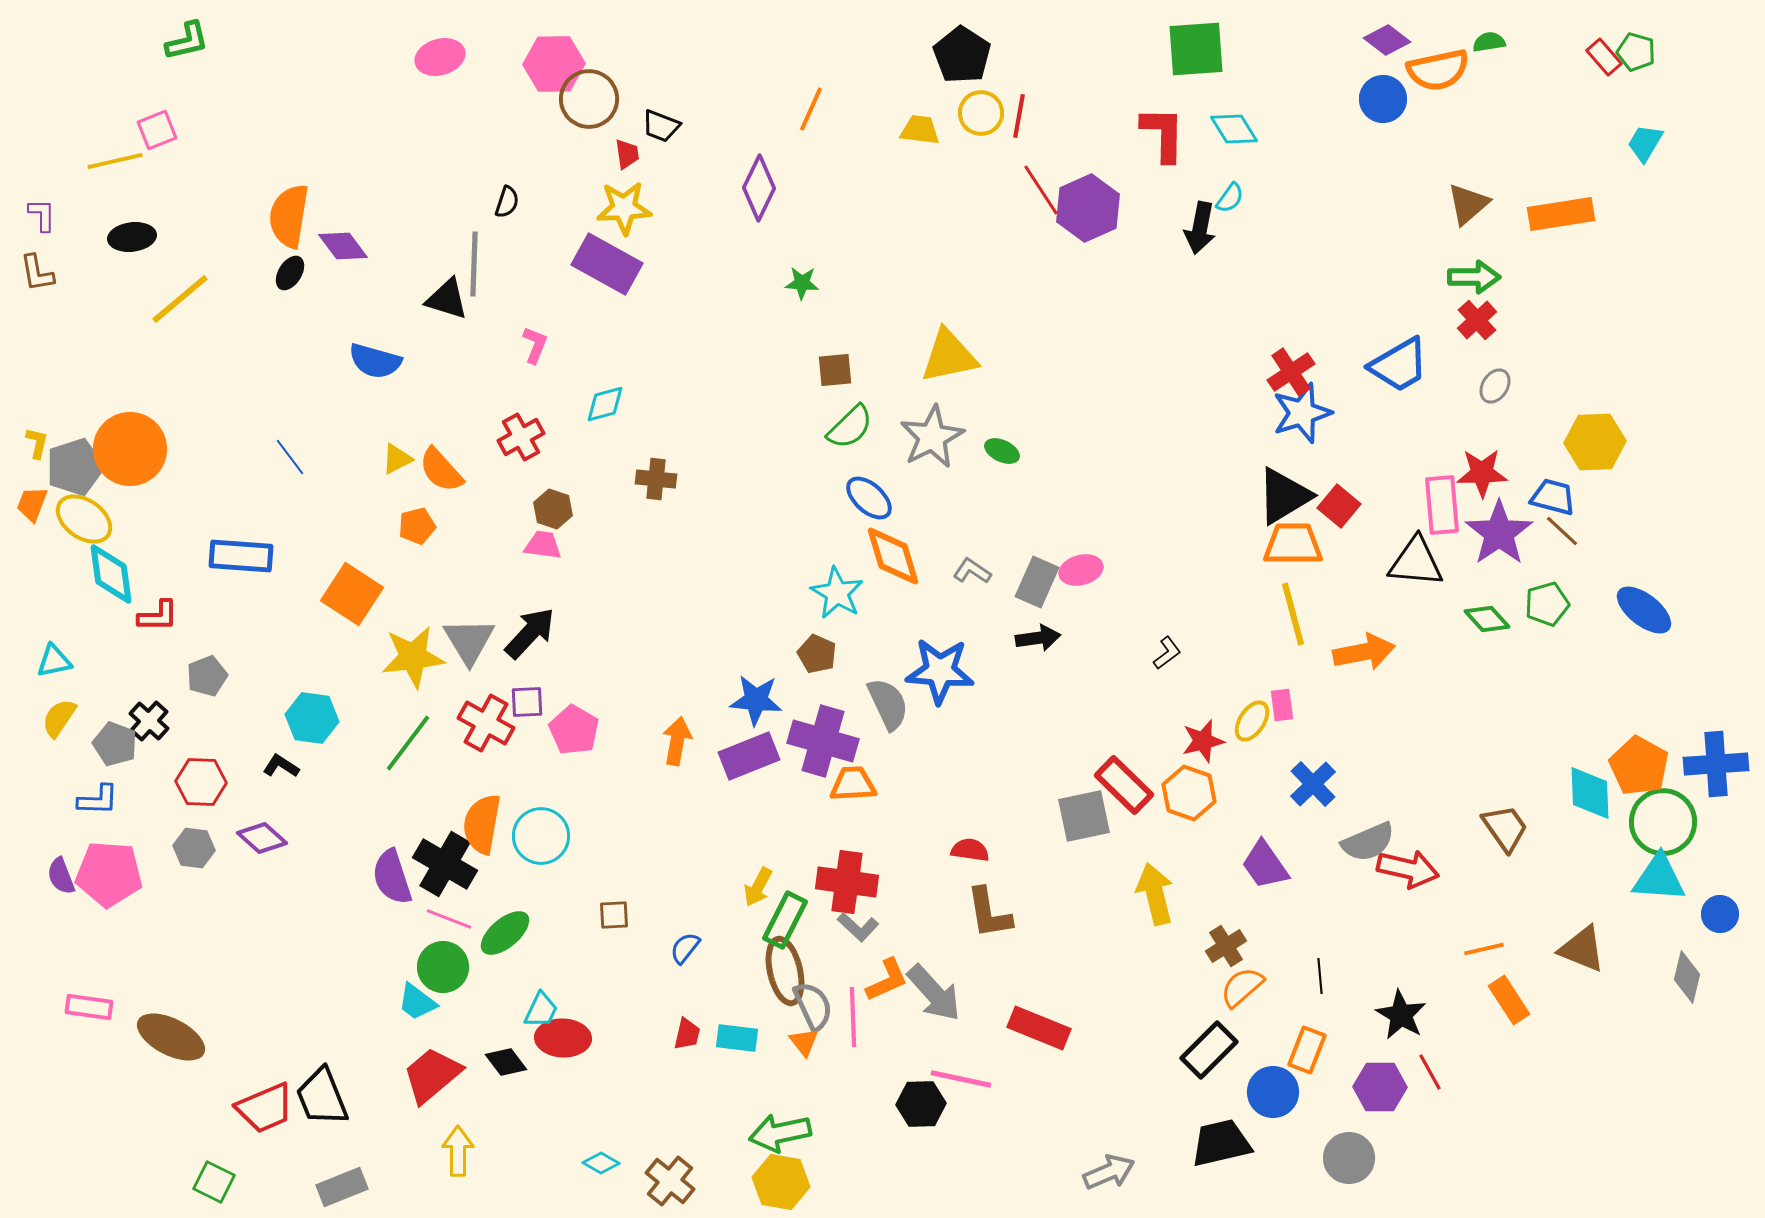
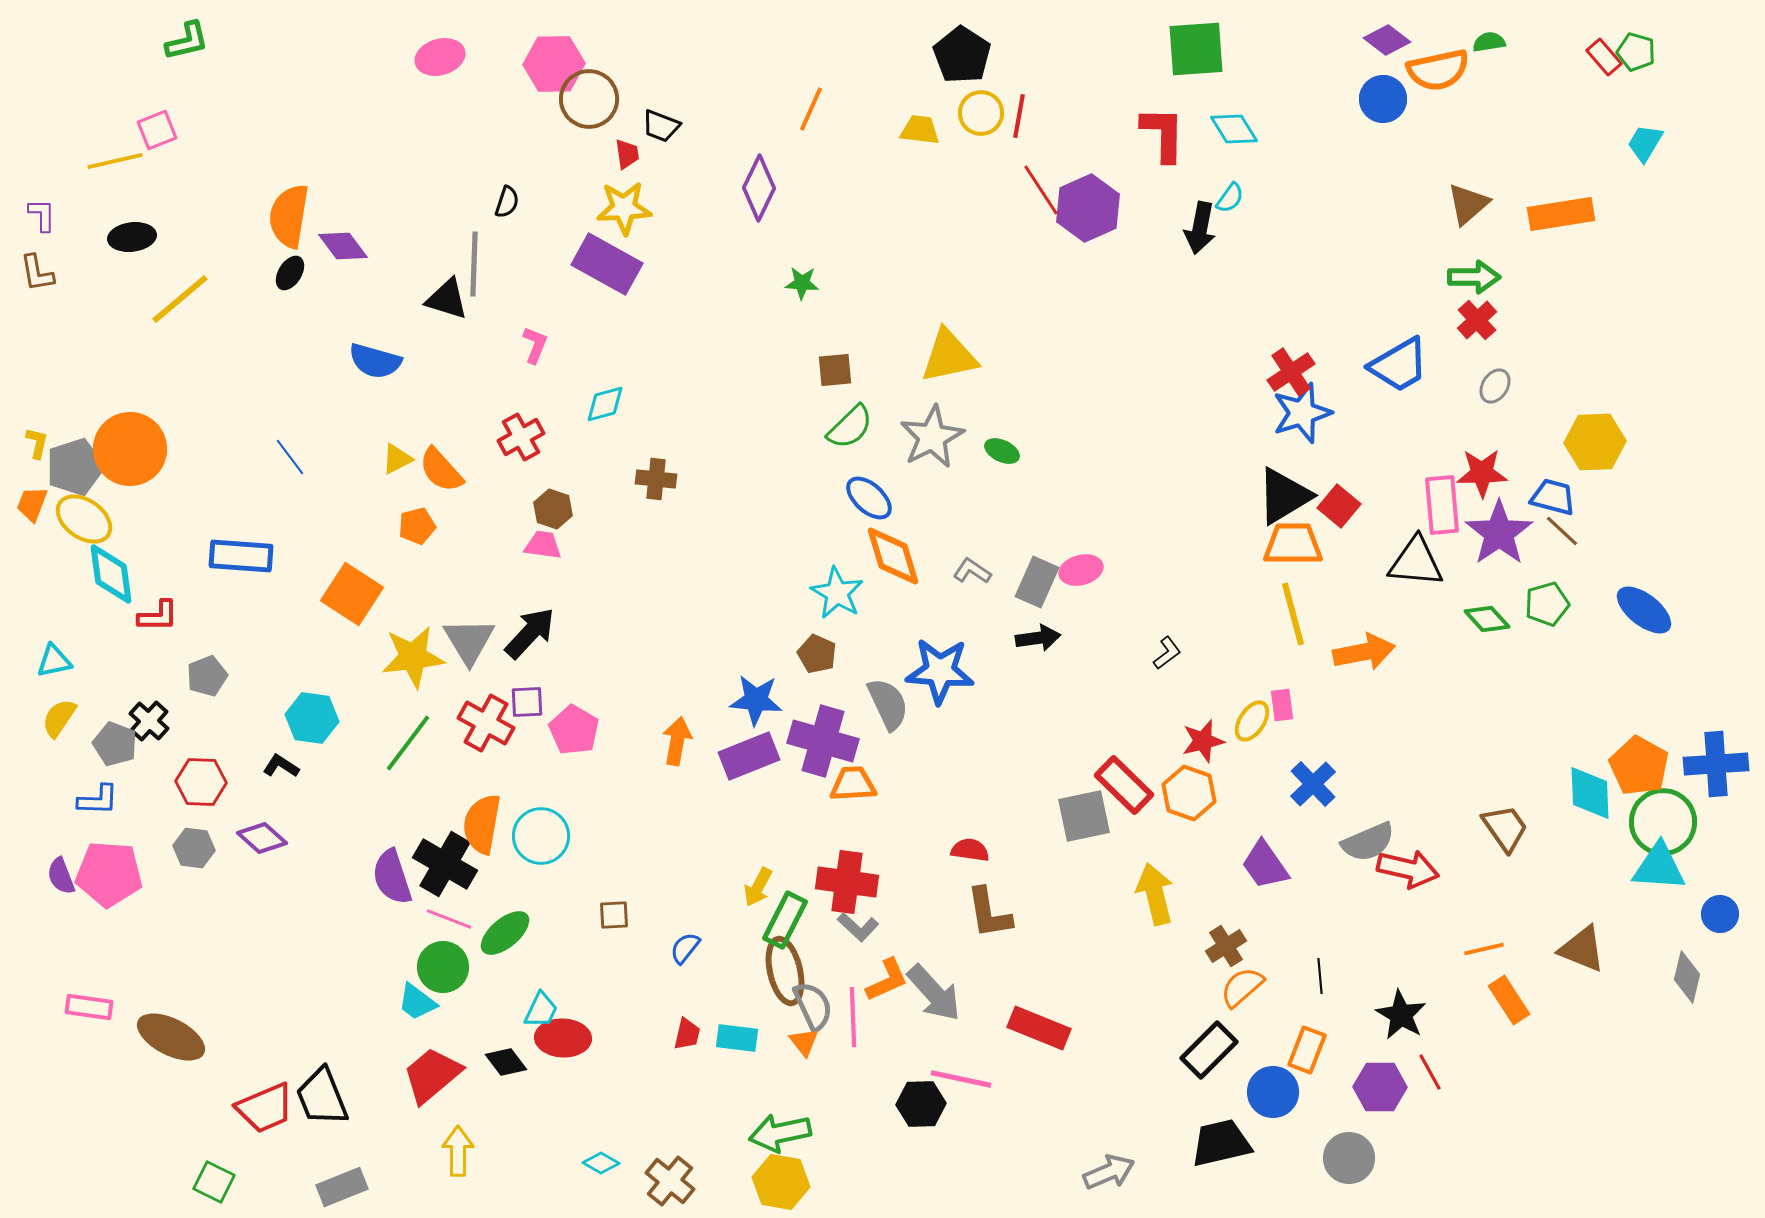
cyan triangle at (1659, 878): moved 11 px up
